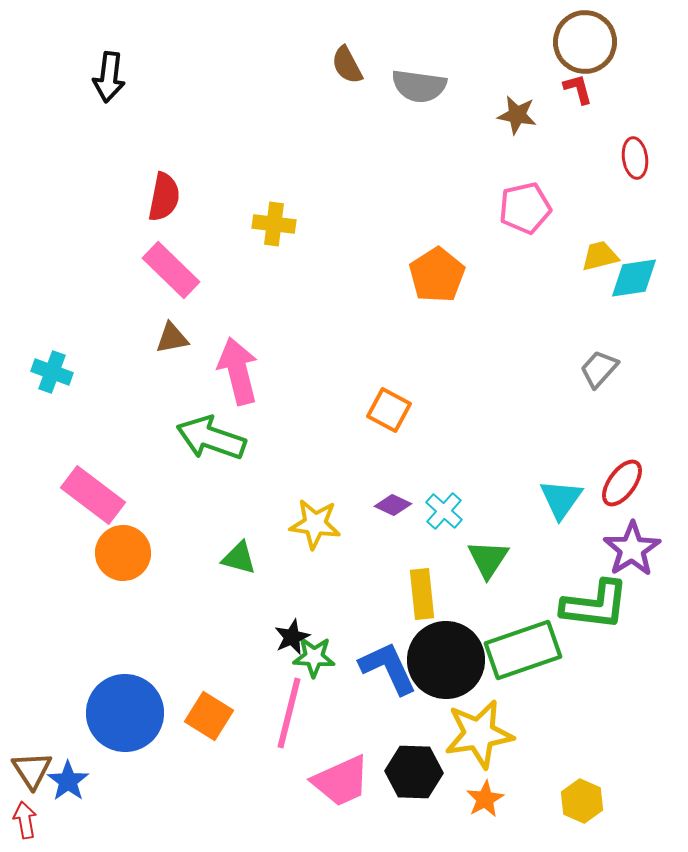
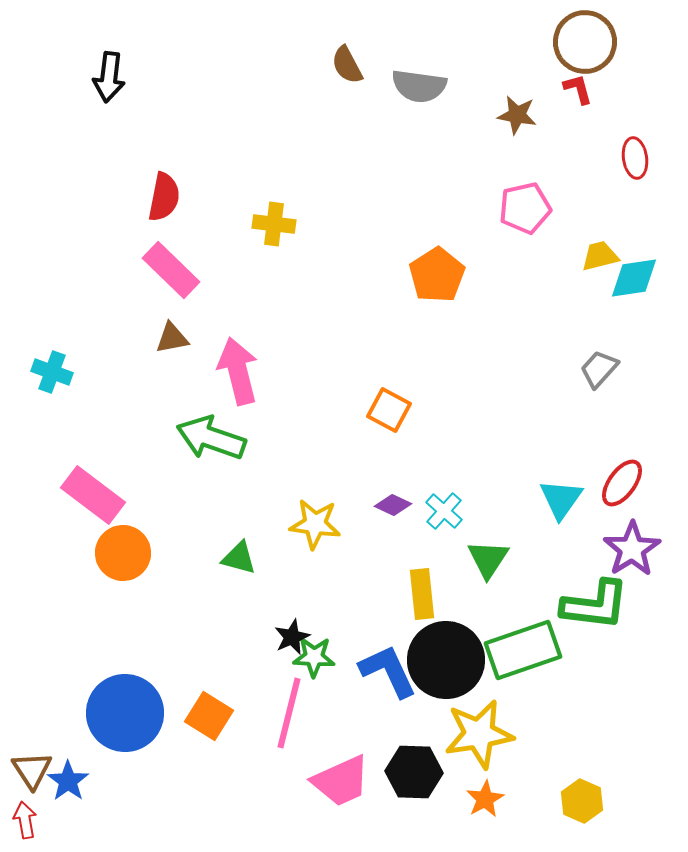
blue L-shape at (388, 668): moved 3 px down
